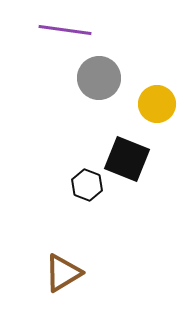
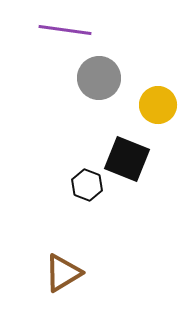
yellow circle: moved 1 px right, 1 px down
